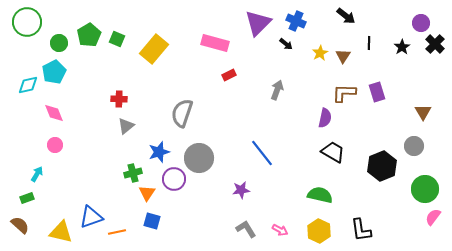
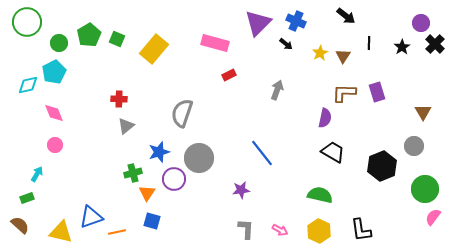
gray L-shape at (246, 229): rotated 35 degrees clockwise
